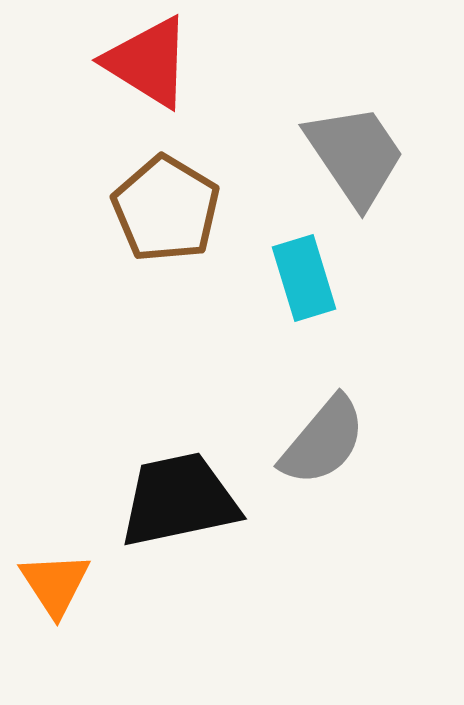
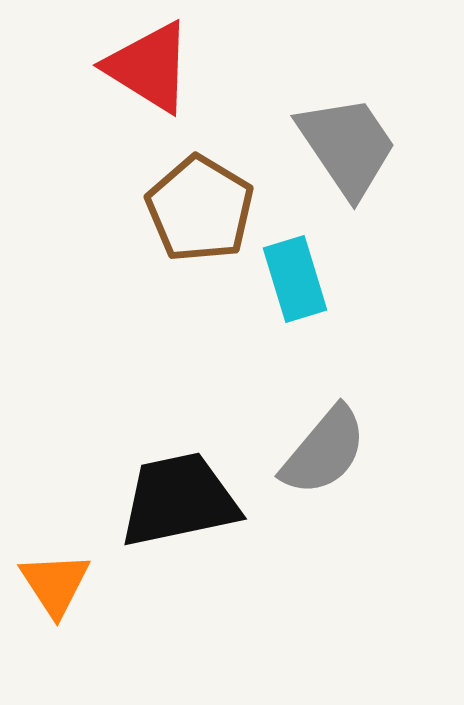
red triangle: moved 1 px right, 5 px down
gray trapezoid: moved 8 px left, 9 px up
brown pentagon: moved 34 px right
cyan rectangle: moved 9 px left, 1 px down
gray semicircle: moved 1 px right, 10 px down
